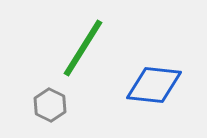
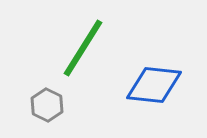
gray hexagon: moved 3 px left
